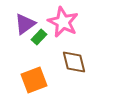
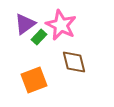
pink star: moved 2 px left, 3 px down
